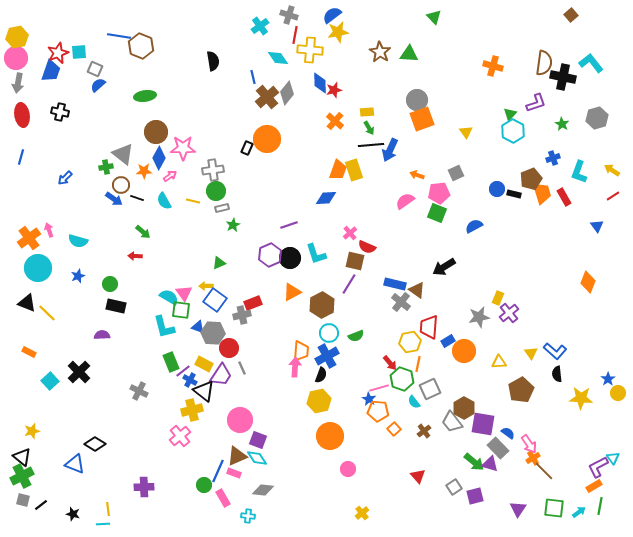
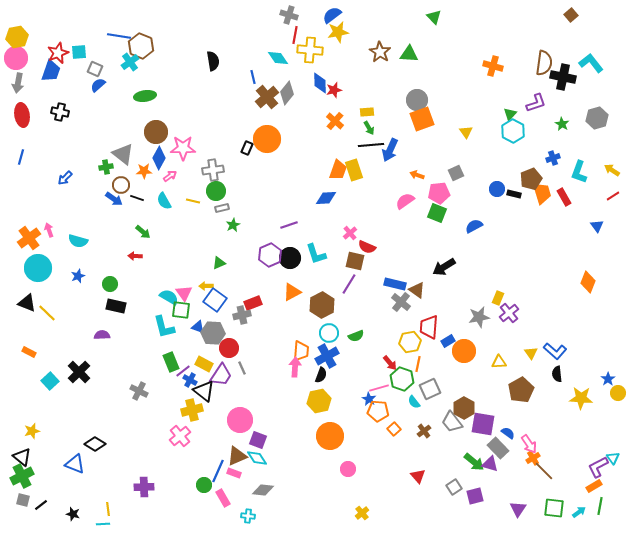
cyan cross at (260, 26): moved 130 px left, 36 px down
